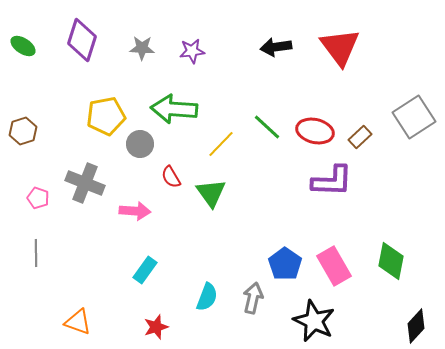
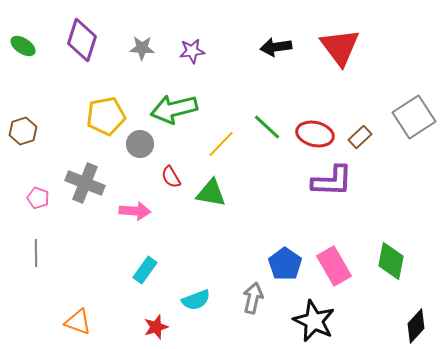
green arrow: rotated 18 degrees counterclockwise
red ellipse: moved 3 px down
green triangle: rotated 44 degrees counterclockwise
cyan semicircle: moved 11 px left, 3 px down; rotated 48 degrees clockwise
